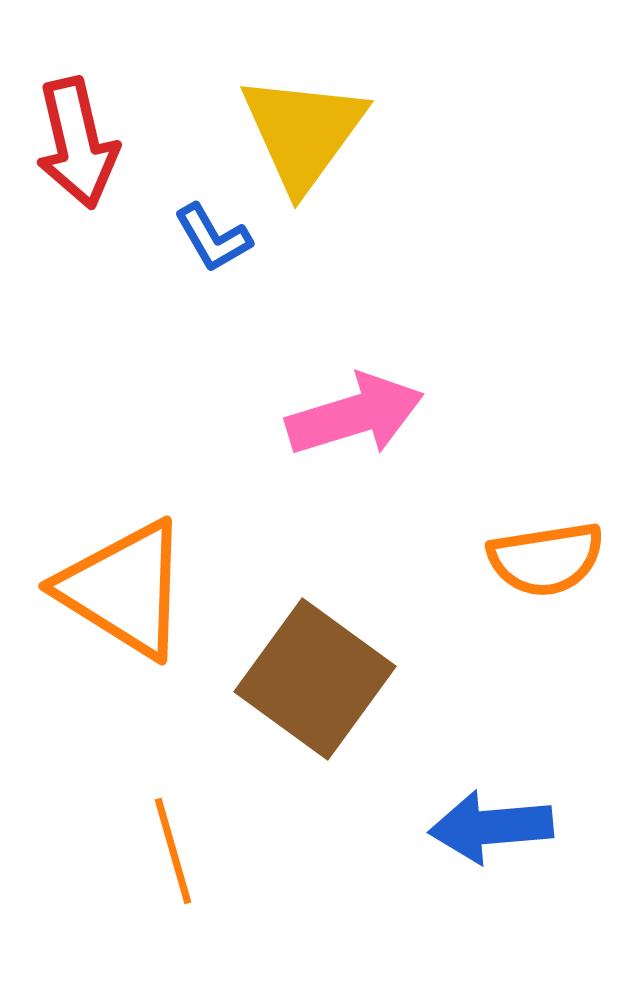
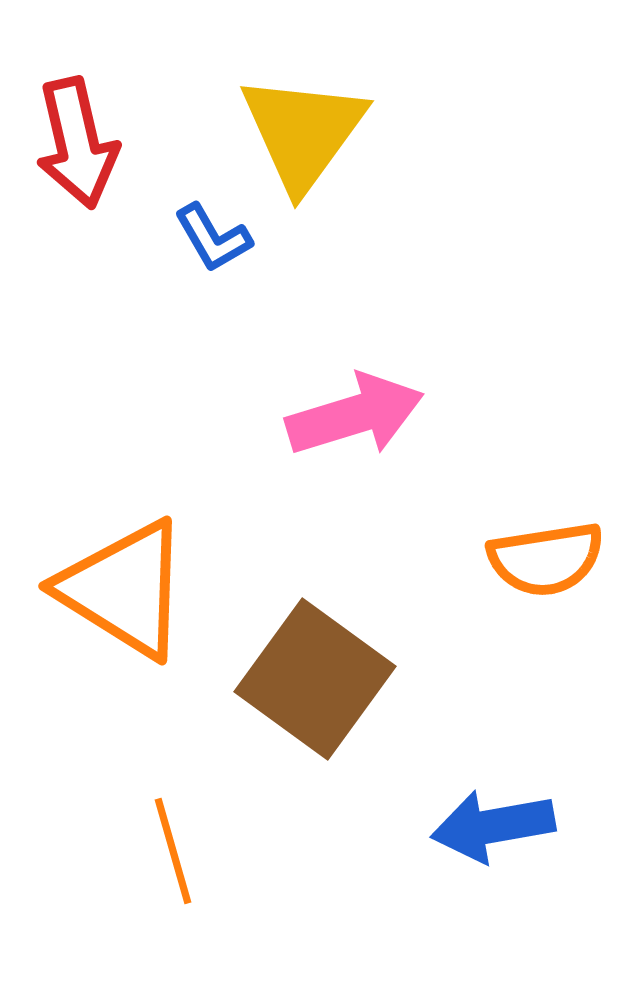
blue arrow: moved 2 px right, 1 px up; rotated 5 degrees counterclockwise
